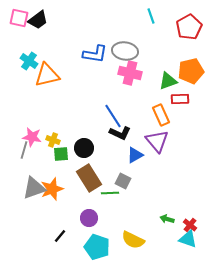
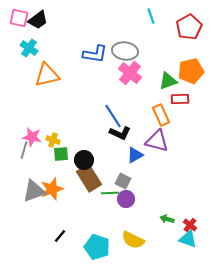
cyan cross: moved 13 px up
pink cross: rotated 25 degrees clockwise
purple triangle: rotated 35 degrees counterclockwise
black circle: moved 12 px down
gray triangle: moved 3 px down
purple circle: moved 37 px right, 19 px up
